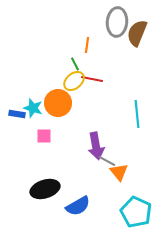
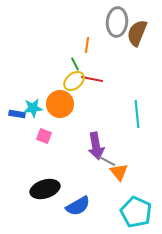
orange circle: moved 2 px right, 1 px down
cyan star: rotated 24 degrees counterclockwise
pink square: rotated 21 degrees clockwise
